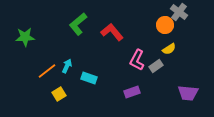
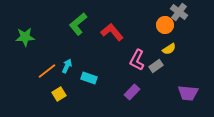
purple rectangle: rotated 28 degrees counterclockwise
